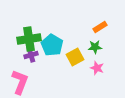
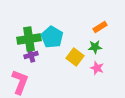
cyan pentagon: moved 8 px up
yellow square: rotated 24 degrees counterclockwise
